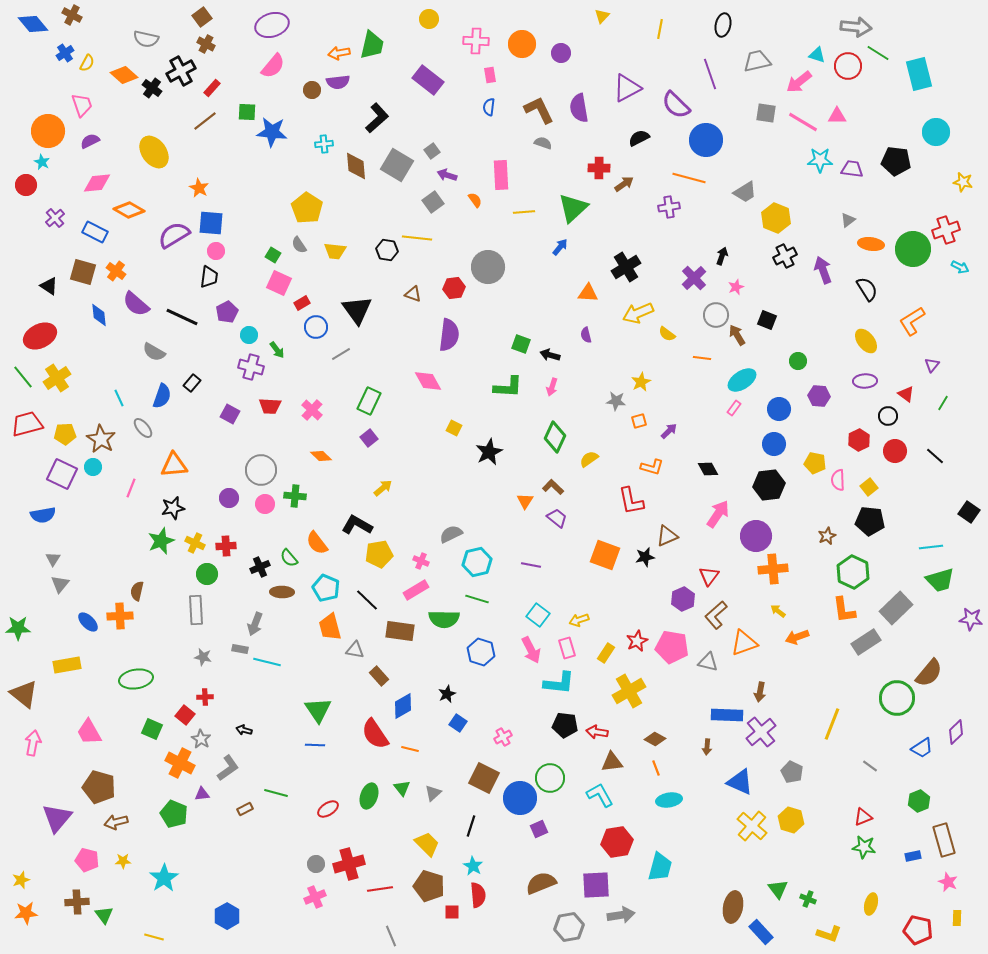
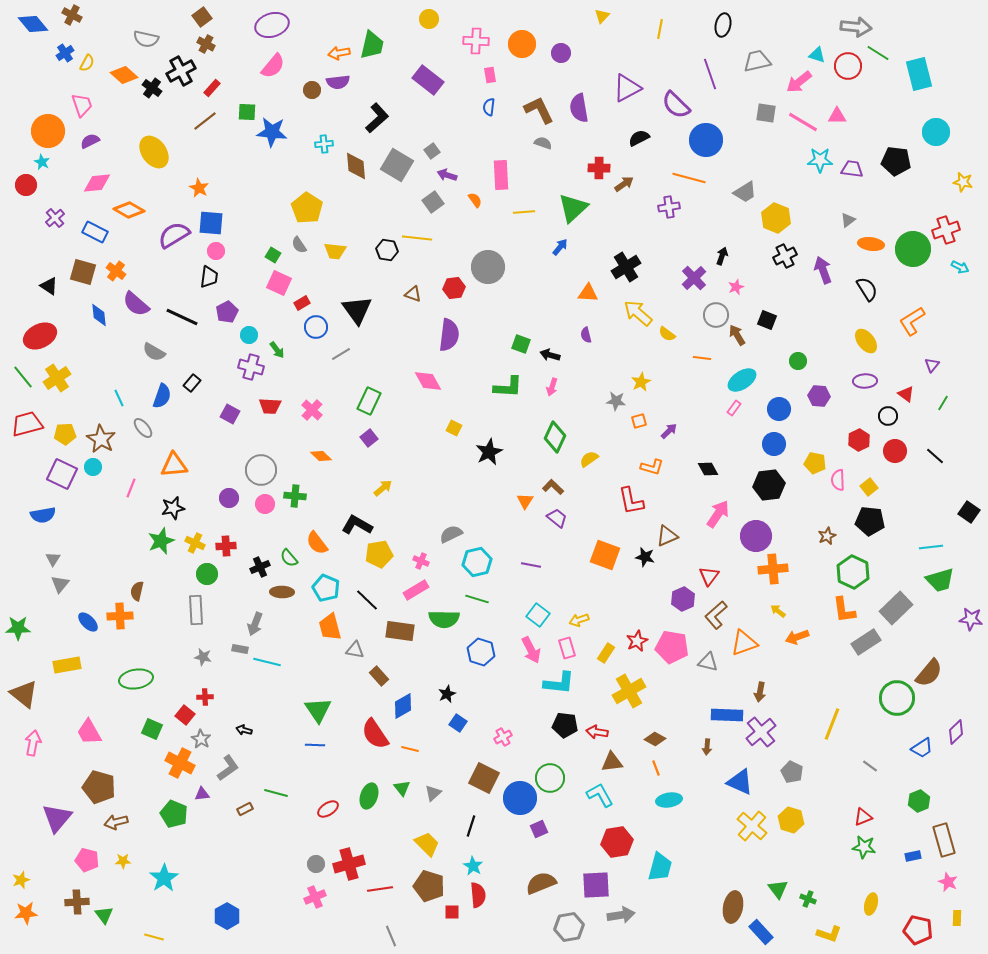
yellow arrow at (638, 313): rotated 64 degrees clockwise
black star at (645, 557): rotated 24 degrees clockwise
